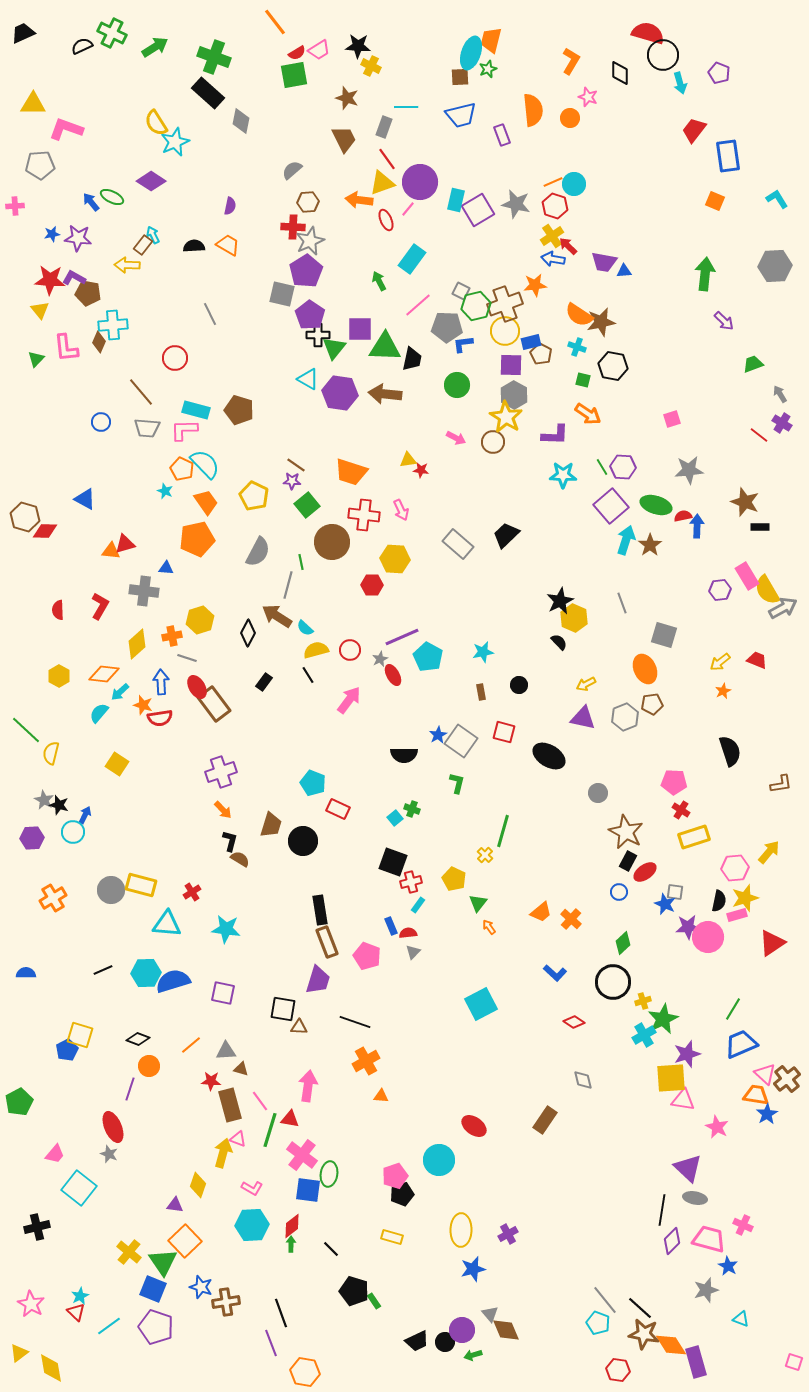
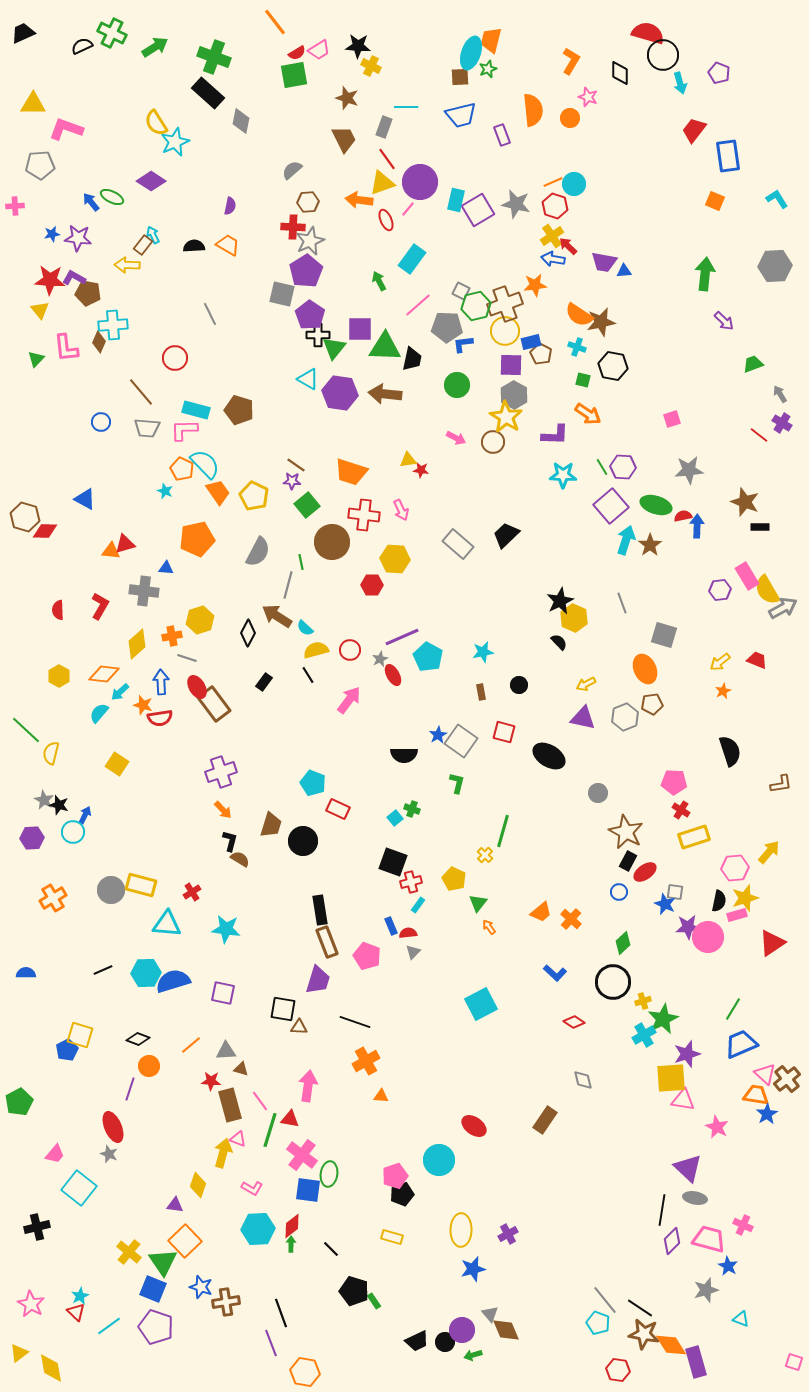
orange trapezoid at (206, 502): moved 12 px right, 10 px up
cyan hexagon at (252, 1225): moved 6 px right, 4 px down
black line at (640, 1308): rotated 8 degrees counterclockwise
